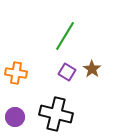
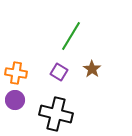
green line: moved 6 px right
purple square: moved 8 px left
purple circle: moved 17 px up
